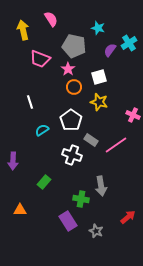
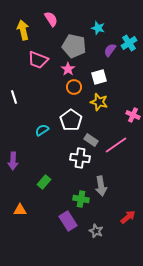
pink trapezoid: moved 2 px left, 1 px down
white line: moved 16 px left, 5 px up
white cross: moved 8 px right, 3 px down; rotated 12 degrees counterclockwise
